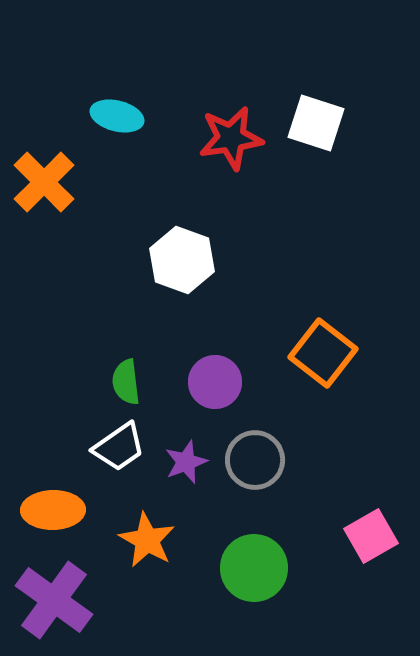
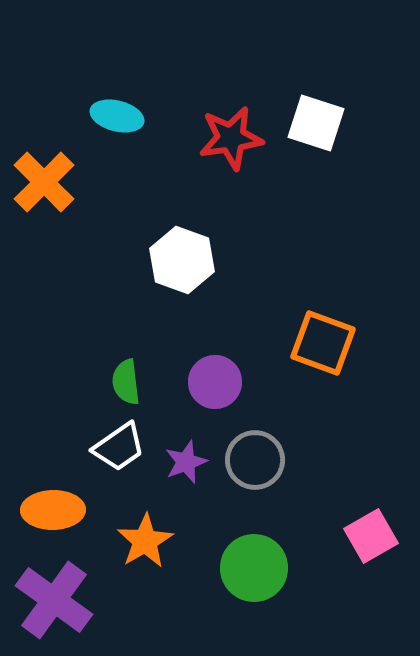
orange square: moved 10 px up; rotated 18 degrees counterclockwise
orange star: moved 2 px left, 1 px down; rotated 12 degrees clockwise
